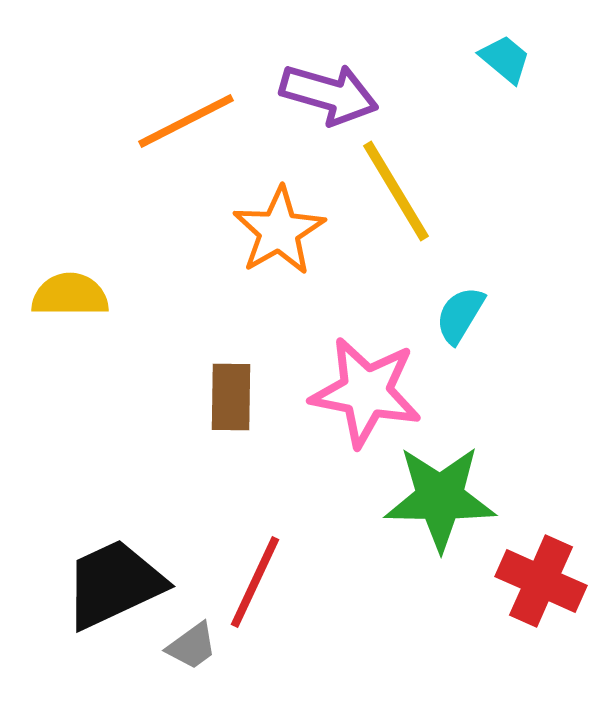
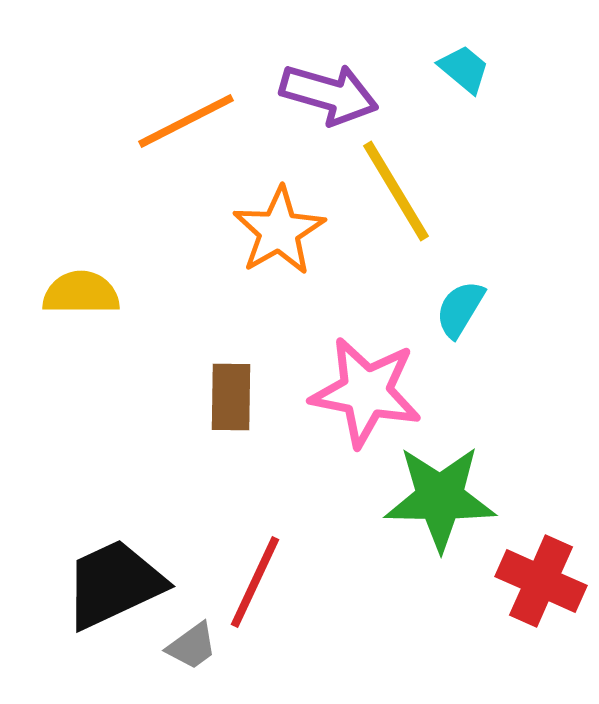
cyan trapezoid: moved 41 px left, 10 px down
yellow semicircle: moved 11 px right, 2 px up
cyan semicircle: moved 6 px up
